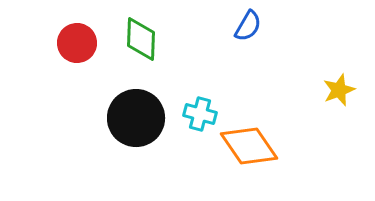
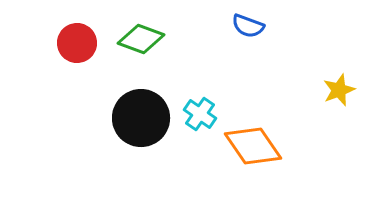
blue semicircle: rotated 80 degrees clockwise
green diamond: rotated 72 degrees counterclockwise
cyan cross: rotated 20 degrees clockwise
black circle: moved 5 px right
orange diamond: moved 4 px right
